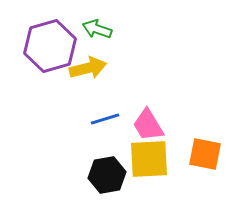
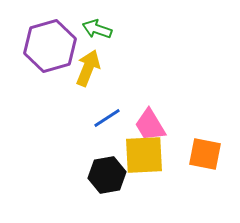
yellow arrow: rotated 54 degrees counterclockwise
blue line: moved 2 px right, 1 px up; rotated 16 degrees counterclockwise
pink trapezoid: moved 2 px right
yellow square: moved 5 px left, 4 px up
